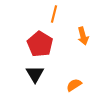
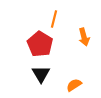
orange line: moved 5 px down
orange arrow: moved 1 px right, 1 px down
black triangle: moved 6 px right
